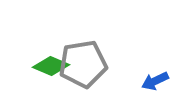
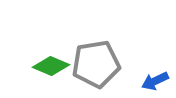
gray pentagon: moved 13 px right
